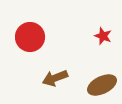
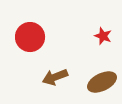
brown arrow: moved 1 px up
brown ellipse: moved 3 px up
